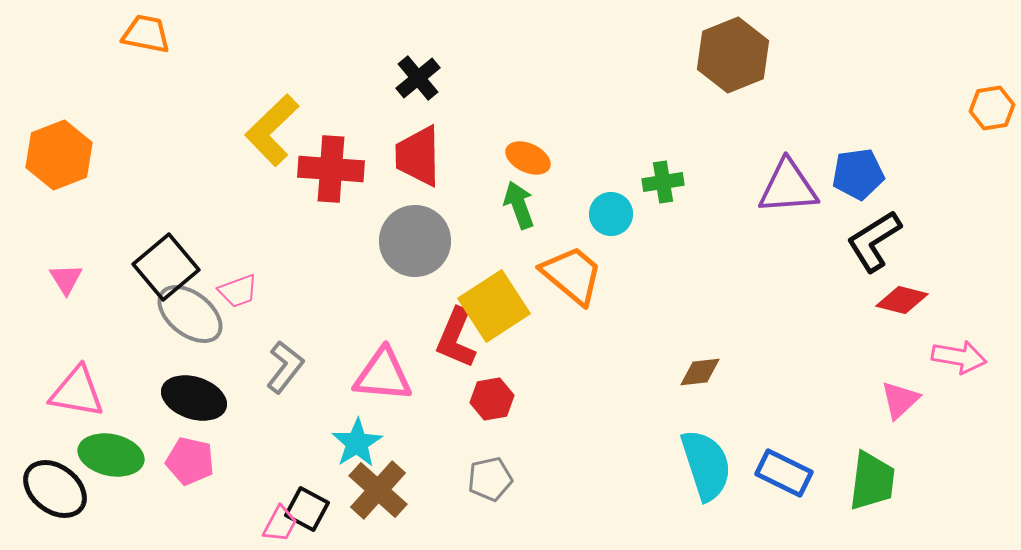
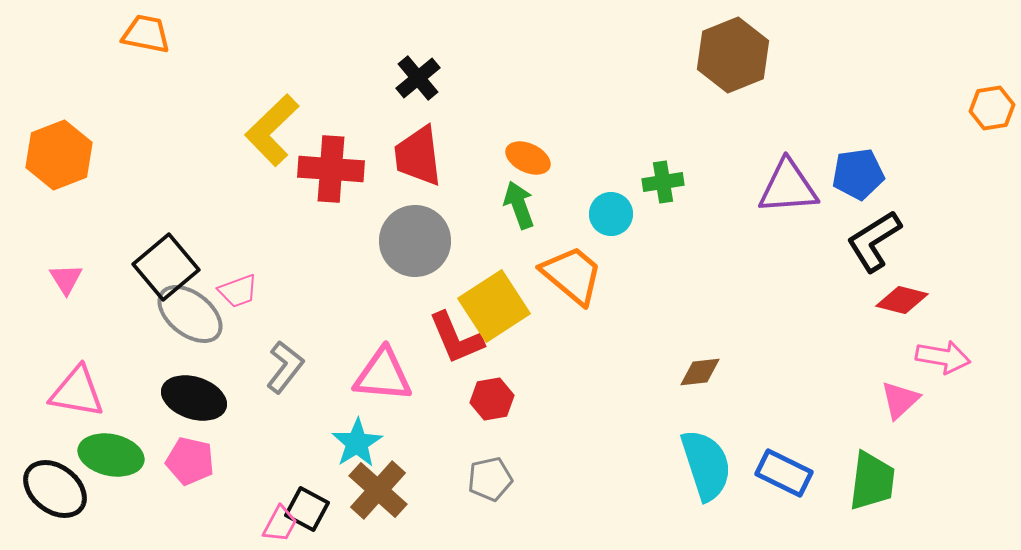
red trapezoid at (418, 156): rotated 6 degrees counterclockwise
red L-shape at (456, 338): rotated 46 degrees counterclockwise
pink arrow at (959, 357): moved 16 px left
